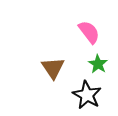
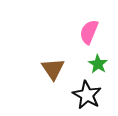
pink semicircle: rotated 120 degrees counterclockwise
brown triangle: moved 1 px down
